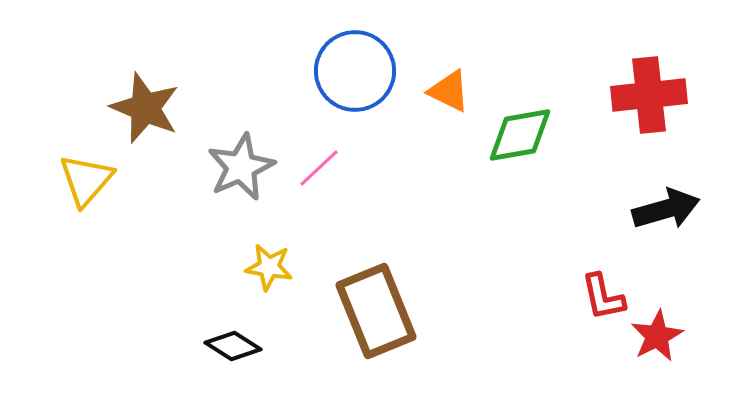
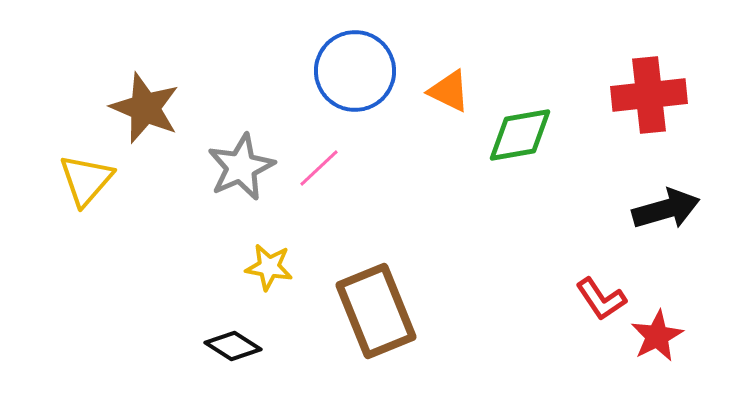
red L-shape: moved 2 px left, 2 px down; rotated 22 degrees counterclockwise
